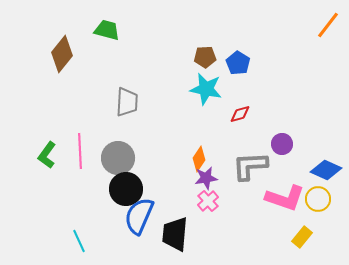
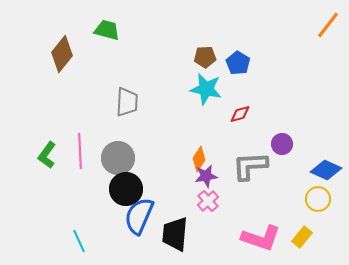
purple star: moved 2 px up
pink L-shape: moved 24 px left, 40 px down
